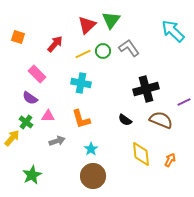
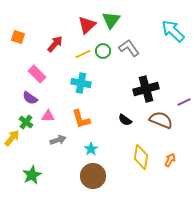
gray arrow: moved 1 px right, 1 px up
yellow diamond: moved 3 px down; rotated 15 degrees clockwise
